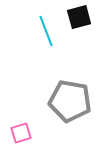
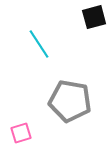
black square: moved 15 px right
cyan line: moved 7 px left, 13 px down; rotated 12 degrees counterclockwise
